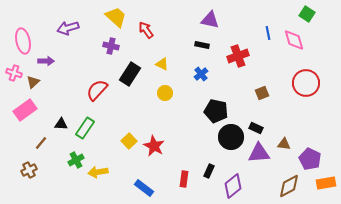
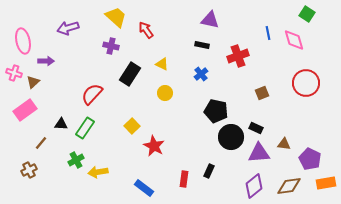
red semicircle at (97, 90): moved 5 px left, 4 px down
yellow square at (129, 141): moved 3 px right, 15 px up
purple diamond at (233, 186): moved 21 px right
brown diamond at (289, 186): rotated 20 degrees clockwise
